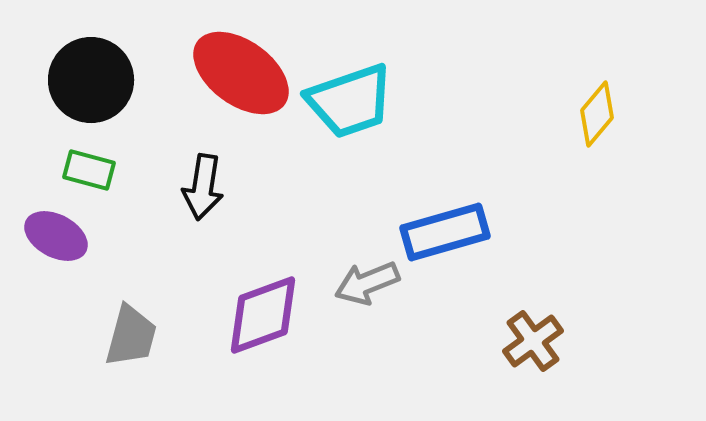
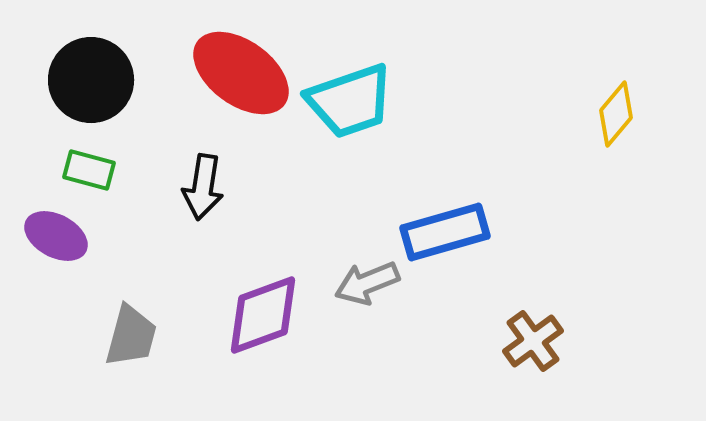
yellow diamond: moved 19 px right
